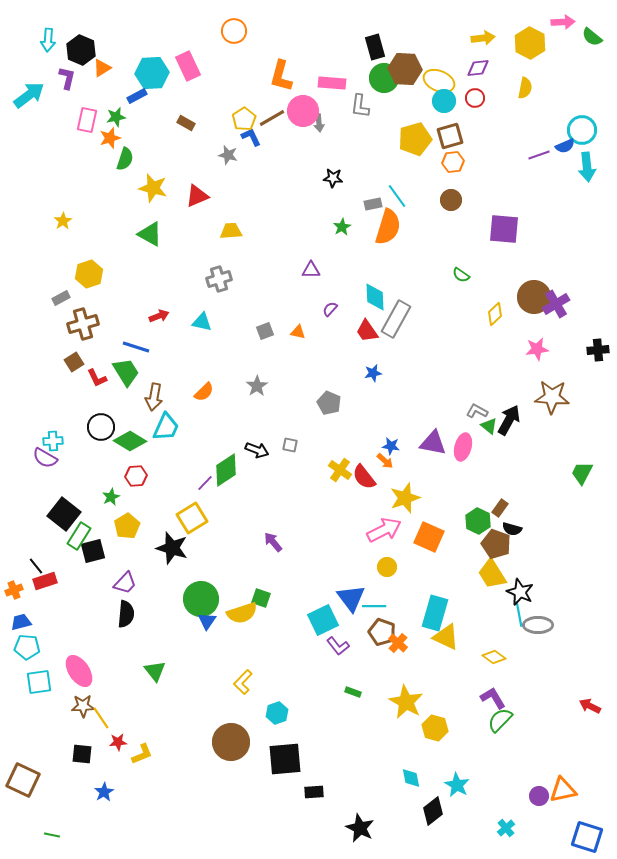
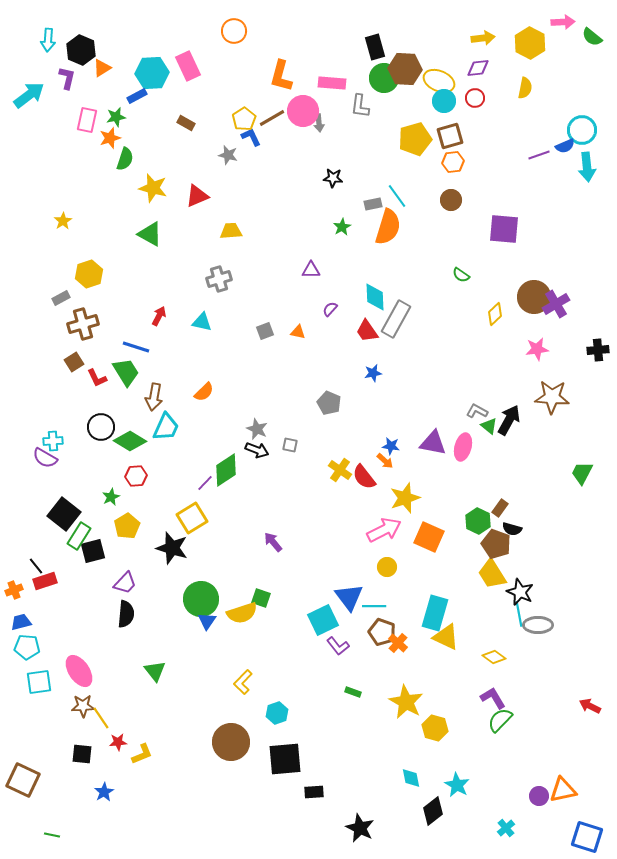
red arrow at (159, 316): rotated 42 degrees counterclockwise
gray star at (257, 386): moved 43 px down; rotated 15 degrees counterclockwise
blue triangle at (351, 598): moved 2 px left, 1 px up
